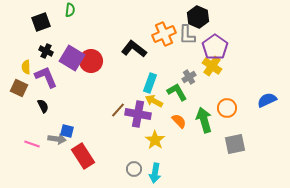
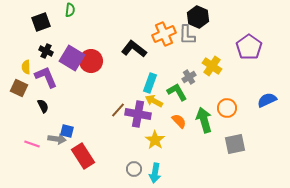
purple pentagon: moved 34 px right
